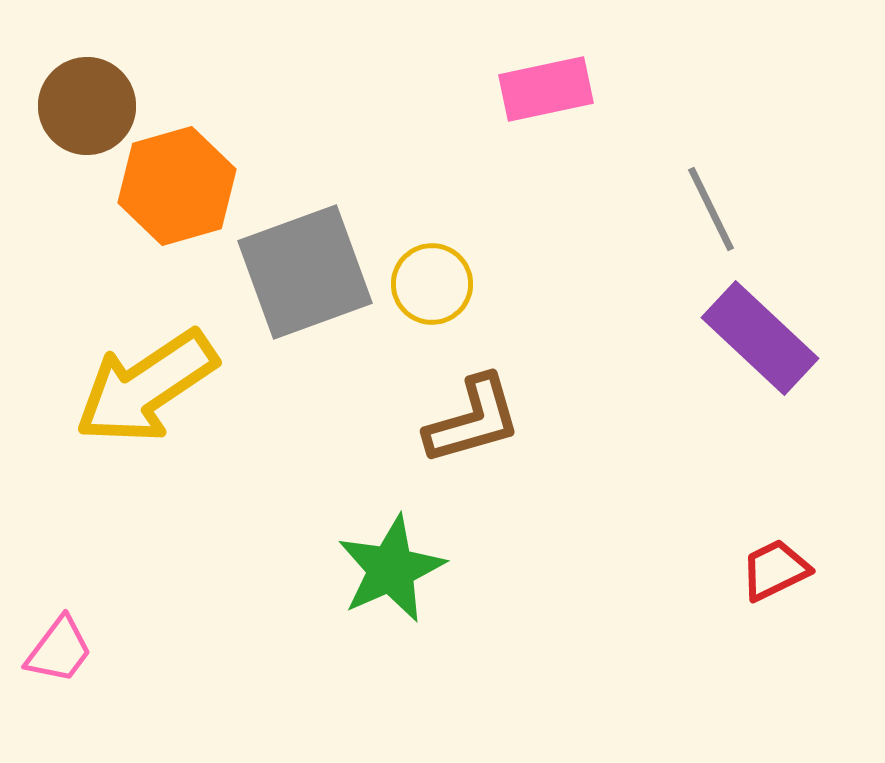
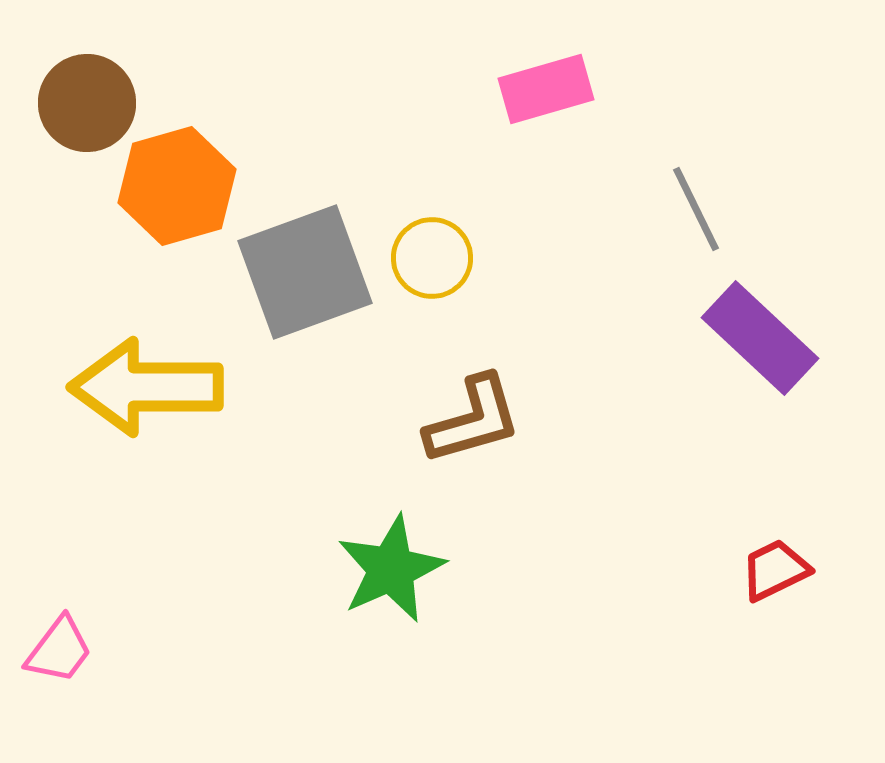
pink rectangle: rotated 4 degrees counterclockwise
brown circle: moved 3 px up
gray line: moved 15 px left
yellow circle: moved 26 px up
yellow arrow: rotated 34 degrees clockwise
